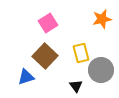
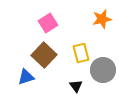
brown square: moved 1 px left, 1 px up
gray circle: moved 2 px right
